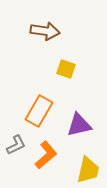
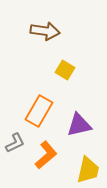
yellow square: moved 1 px left, 1 px down; rotated 12 degrees clockwise
gray L-shape: moved 1 px left, 2 px up
